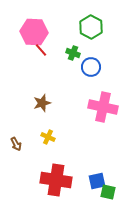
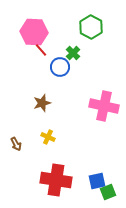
green cross: rotated 24 degrees clockwise
blue circle: moved 31 px left
pink cross: moved 1 px right, 1 px up
green square: rotated 35 degrees counterclockwise
